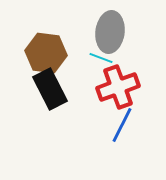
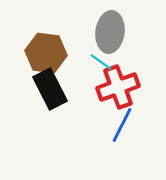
cyan line: moved 4 px down; rotated 15 degrees clockwise
